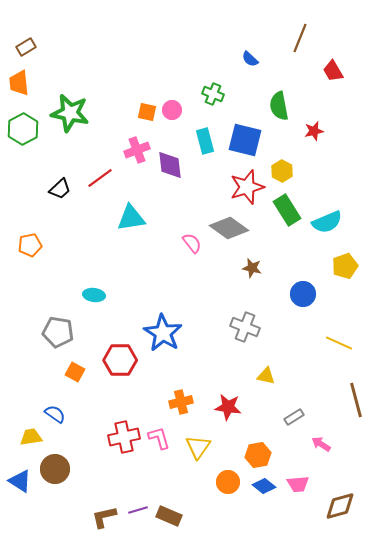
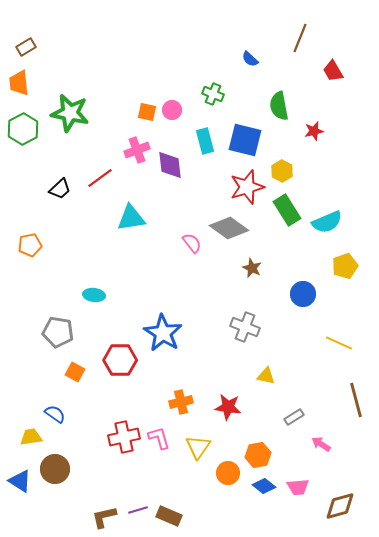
brown star at (252, 268): rotated 12 degrees clockwise
orange circle at (228, 482): moved 9 px up
pink trapezoid at (298, 484): moved 3 px down
